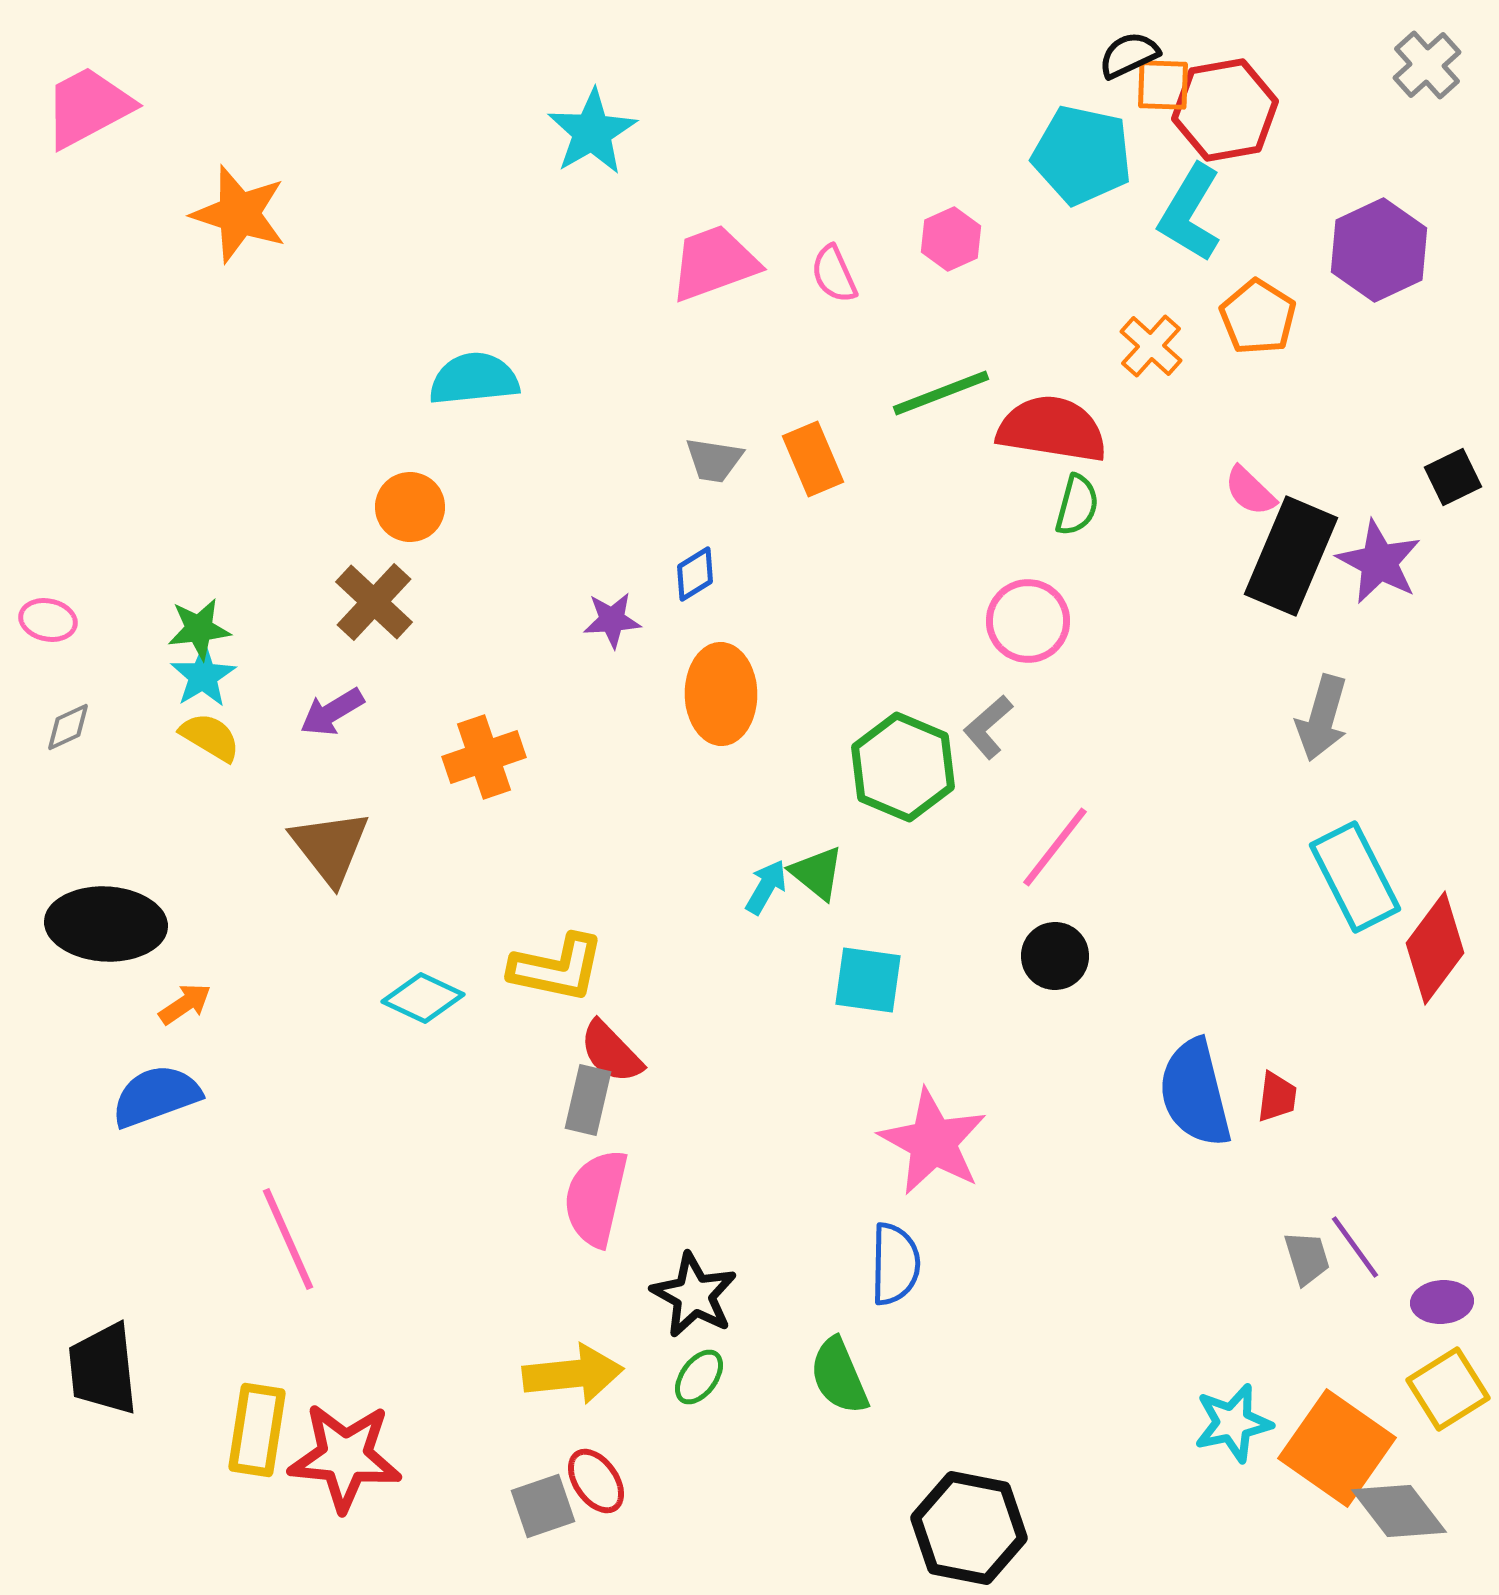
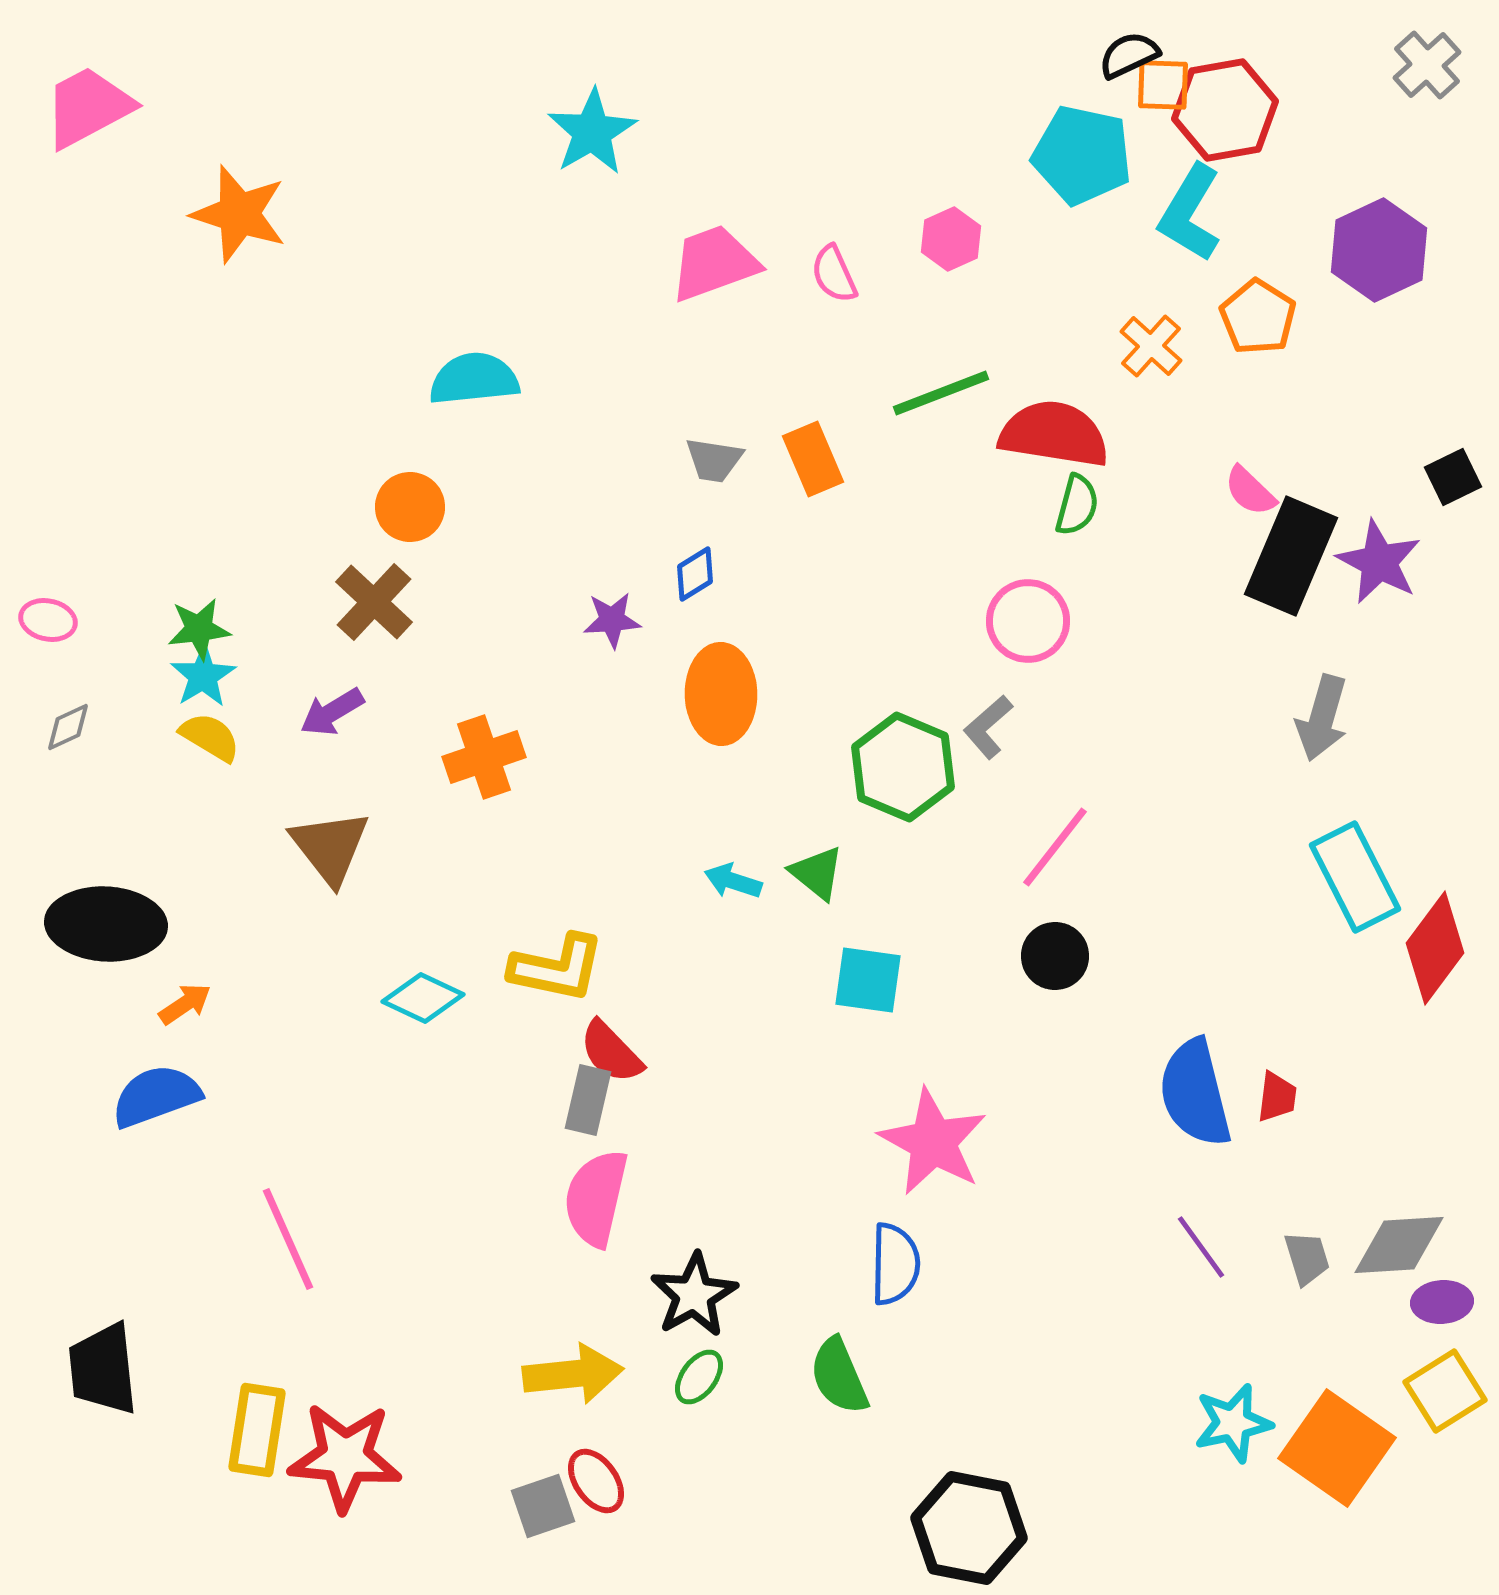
red semicircle at (1052, 429): moved 2 px right, 5 px down
cyan arrow at (766, 887): moved 33 px left, 6 px up; rotated 102 degrees counterclockwise
purple line at (1355, 1247): moved 154 px left
black star at (694, 1295): rotated 14 degrees clockwise
yellow square at (1448, 1389): moved 3 px left, 2 px down
gray diamond at (1399, 1511): moved 266 px up; rotated 56 degrees counterclockwise
